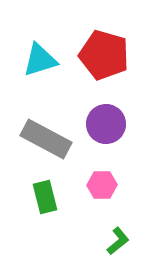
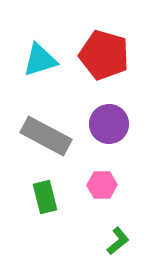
purple circle: moved 3 px right
gray rectangle: moved 3 px up
